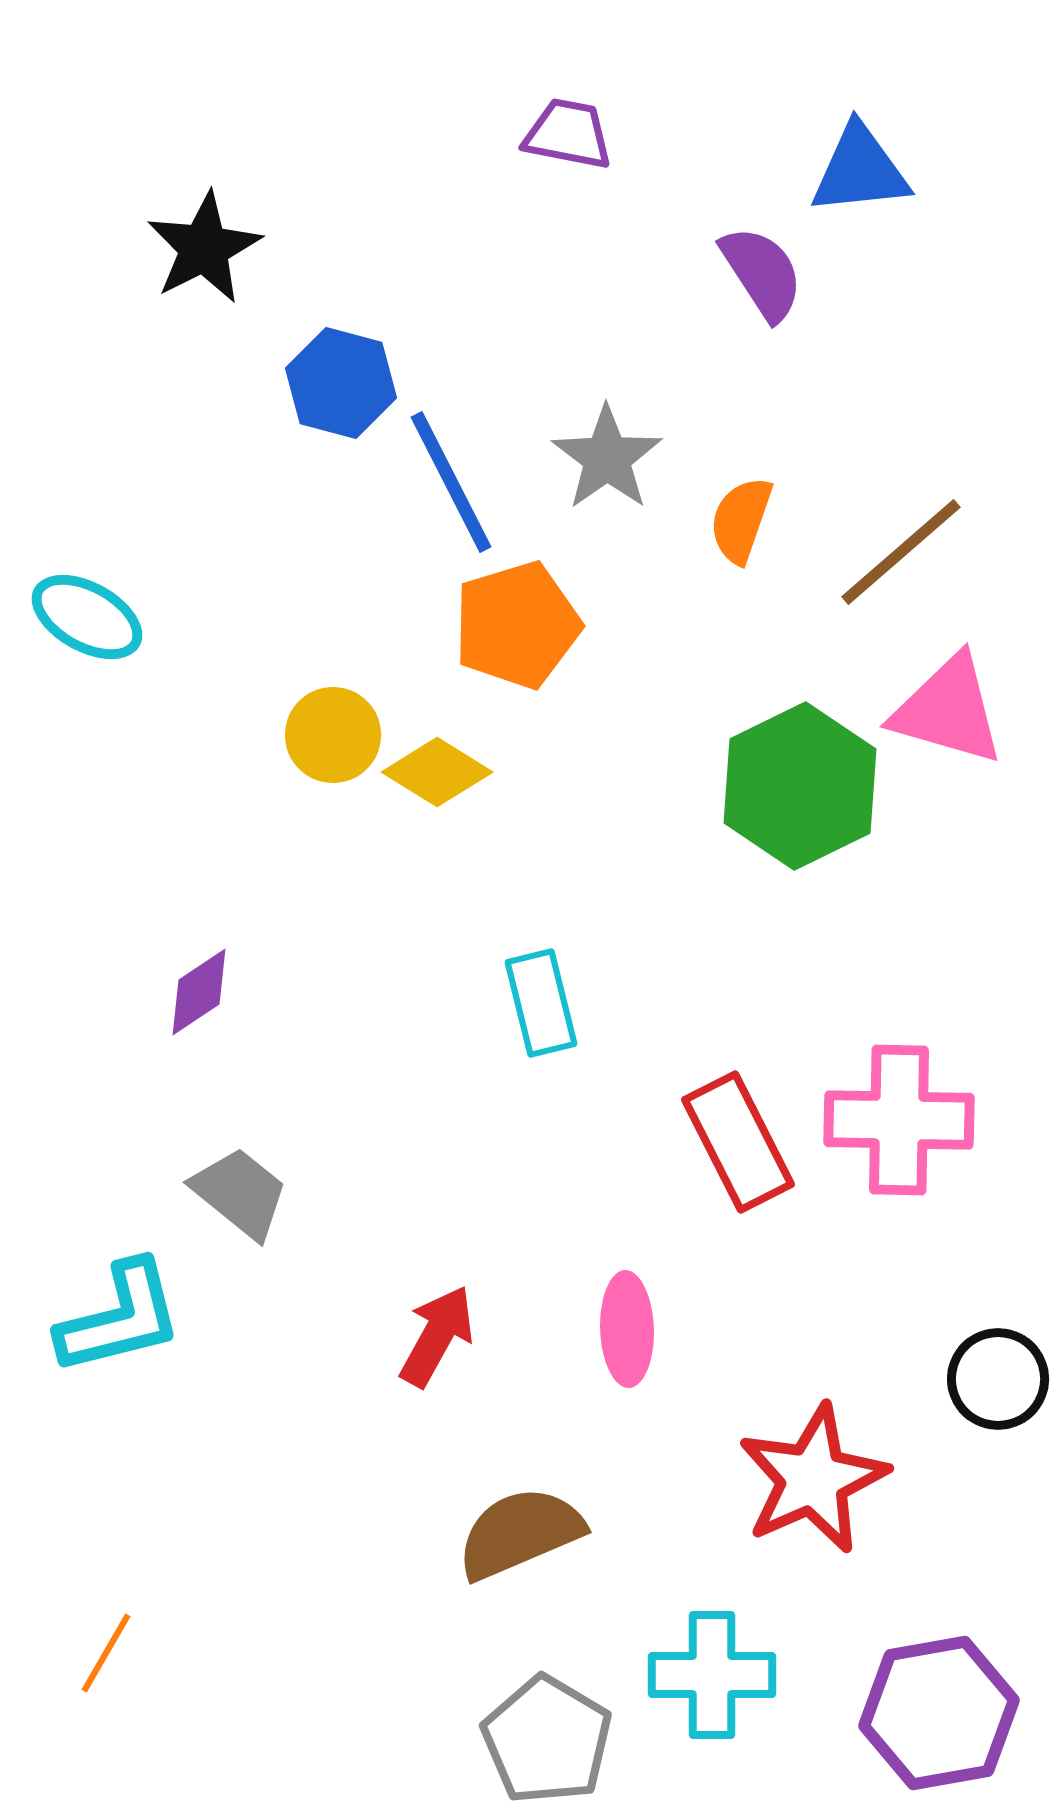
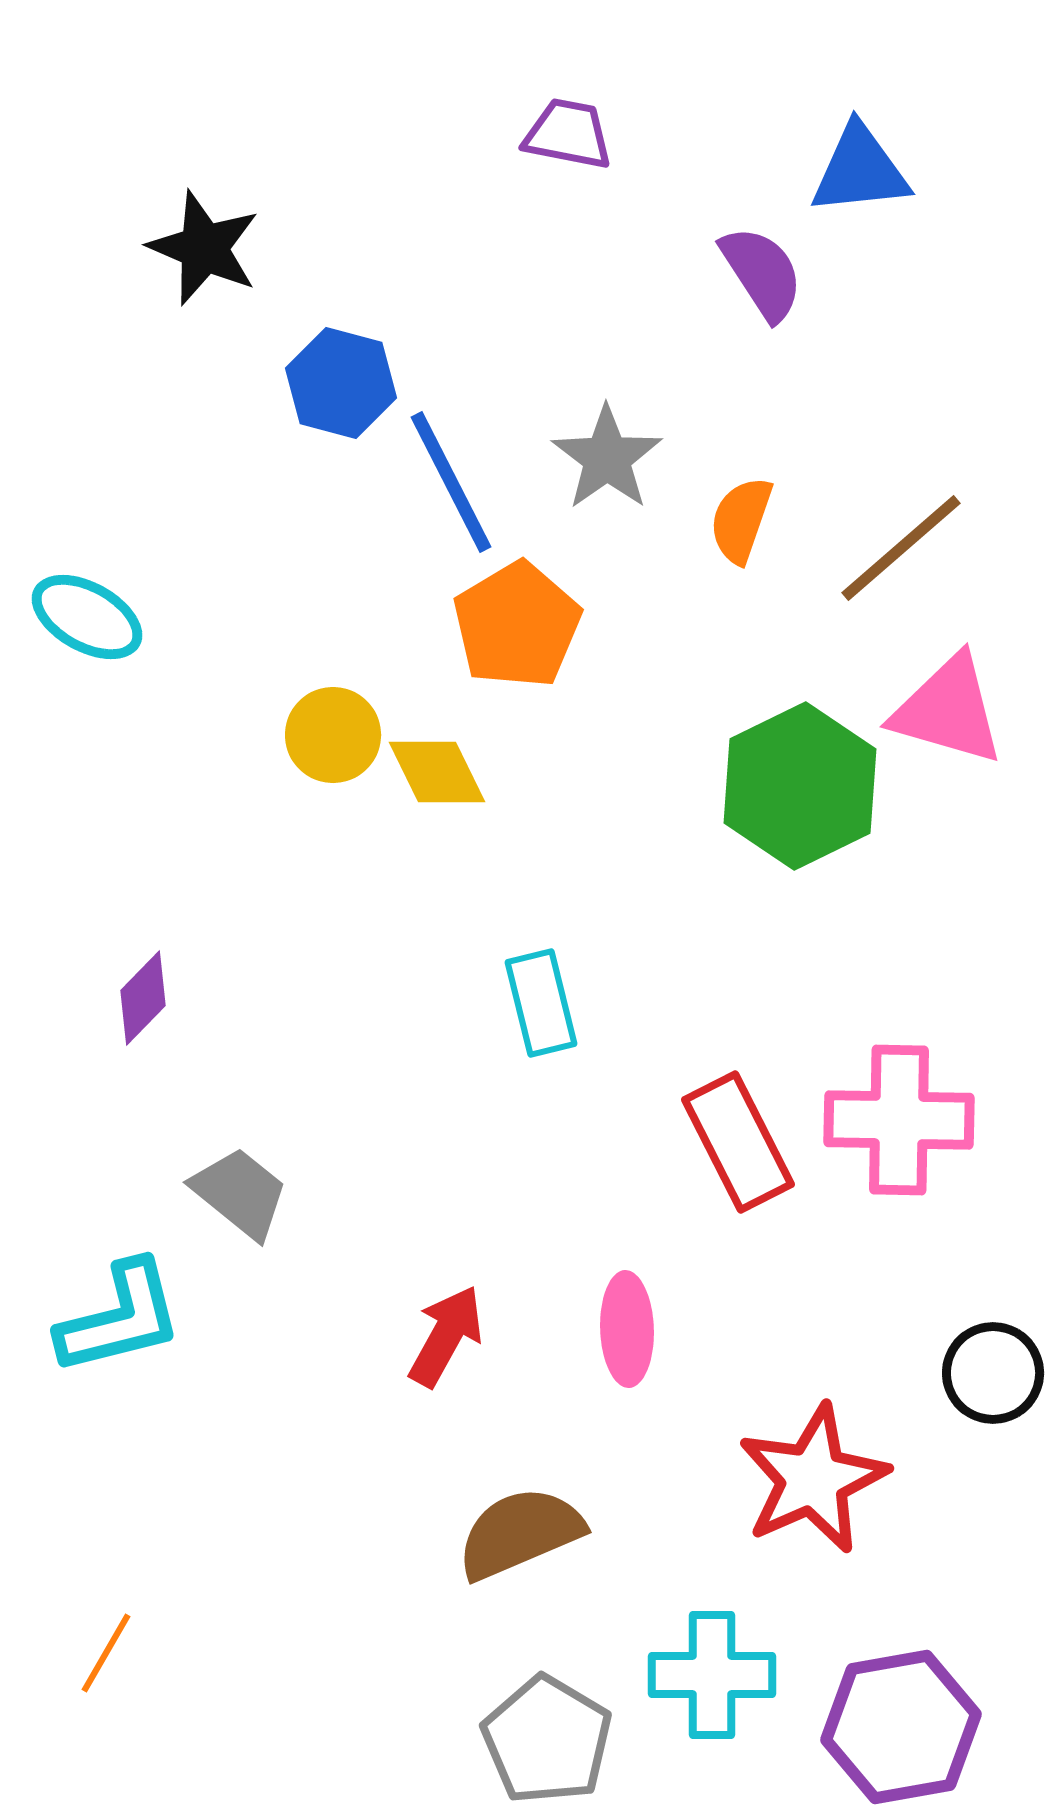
black star: rotated 22 degrees counterclockwise
brown line: moved 4 px up
orange pentagon: rotated 14 degrees counterclockwise
yellow diamond: rotated 32 degrees clockwise
purple diamond: moved 56 px left, 6 px down; rotated 12 degrees counterclockwise
red arrow: moved 9 px right
black circle: moved 5 px left, 6 px up
purple hexagon: moved 38 px left, 14 px down
